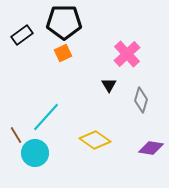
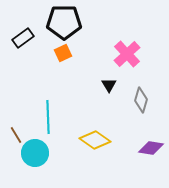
black rectangle: moved 1 px right, 3 px down
cyan line: moved 2 px right; rotated 44 degrees counterclockwise
